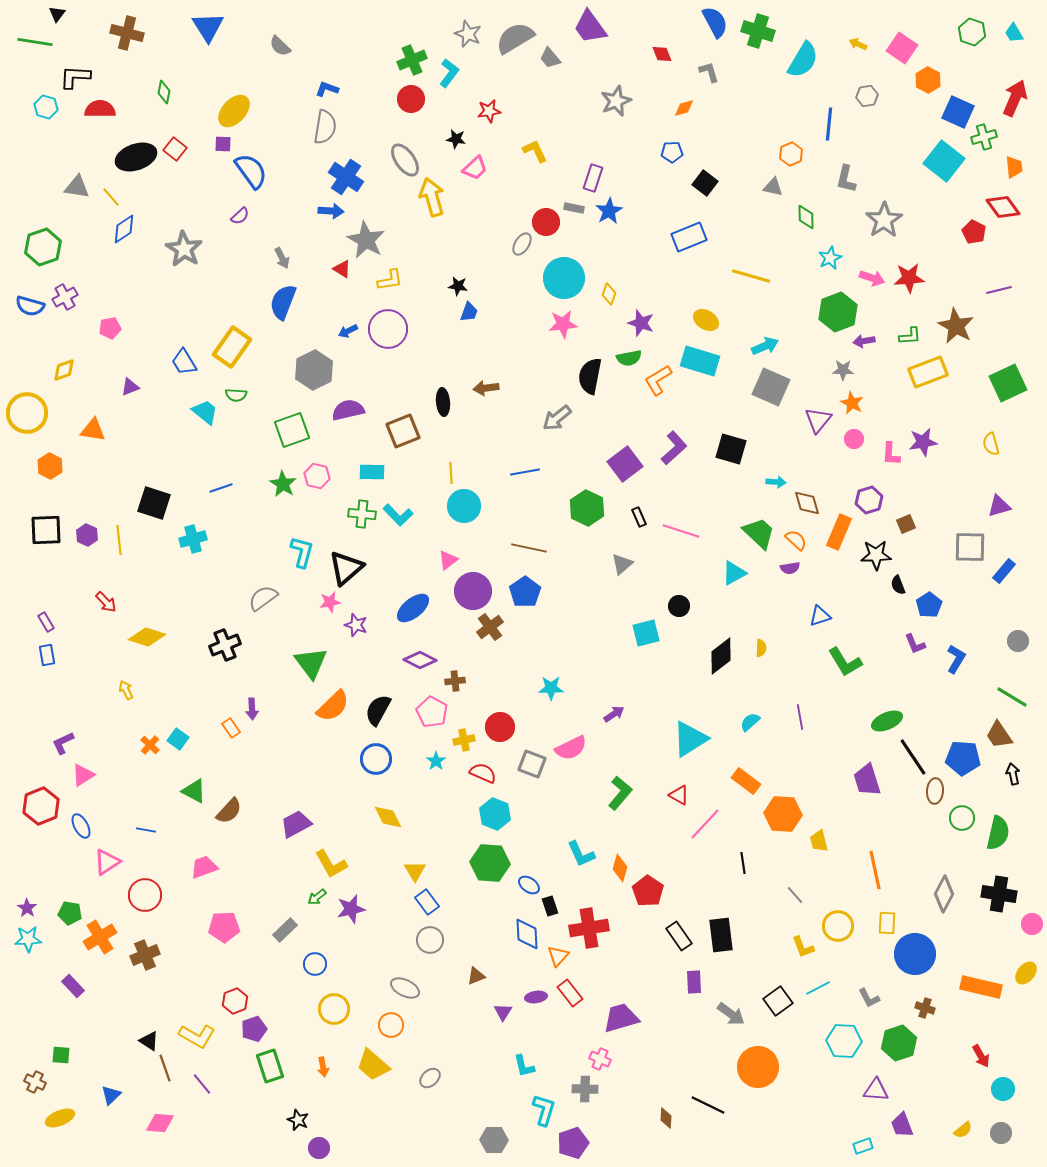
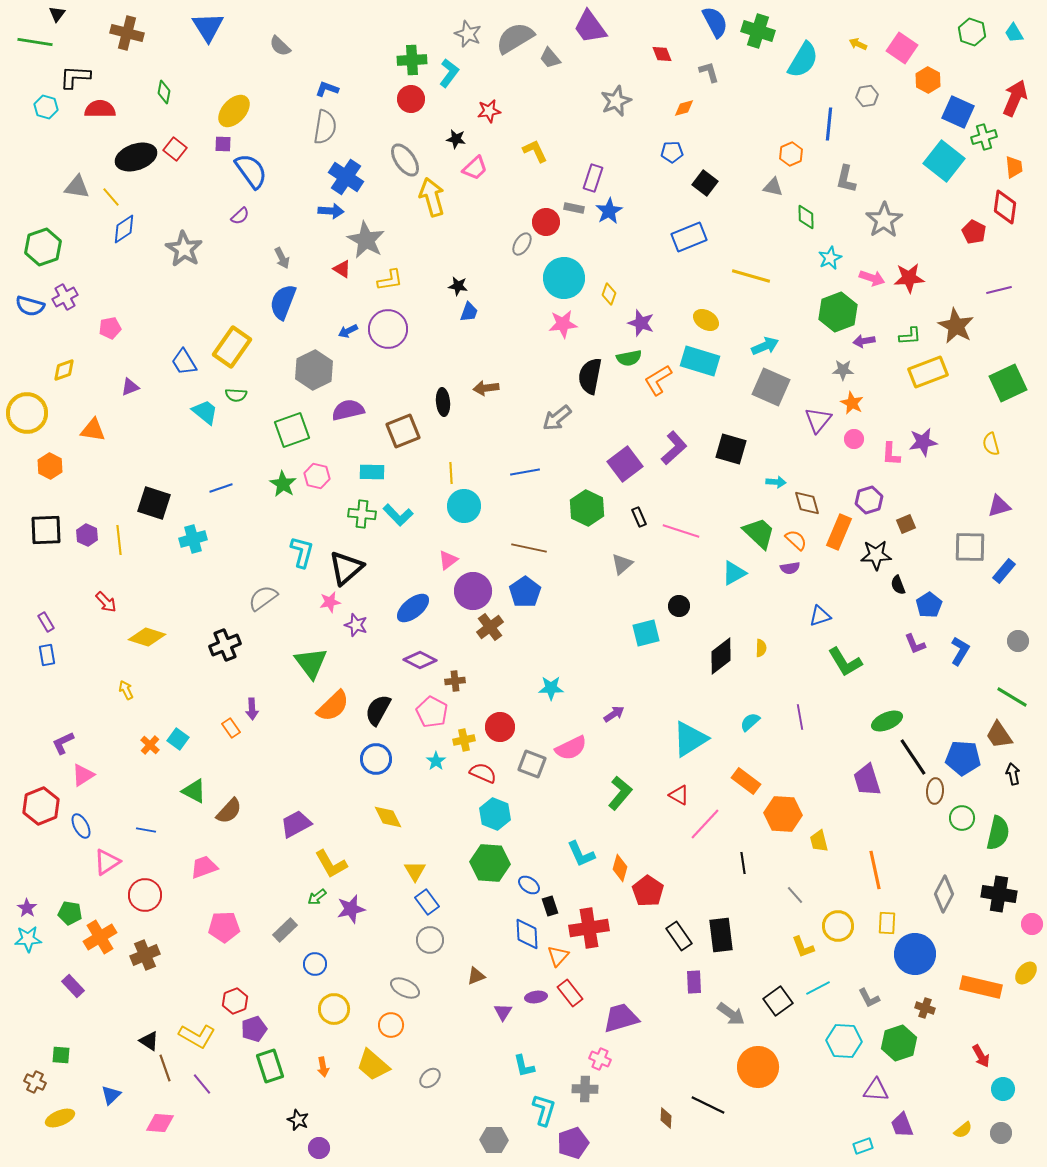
green cross at (412, 60): rotated 20 degrees clockwise
red diamond at (1003, 207): moved 2 px right; rotated 44 degrees clockwise
blue L-shape at (956, 659): moved 4 px right, 8 px up
